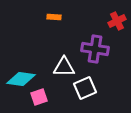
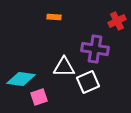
white square: moved 3 px right, 6 px up
